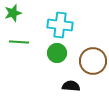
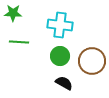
green star: rotated 18 degrees clockwise
green circle: moved 3 px right, 3 px down
brown circle: moved 1 px left
black semicircle: moved 7 px left, 3 px up; rotated 24 degrees clockwise
